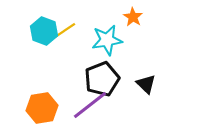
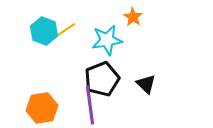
purple line: rotated 60 degrees counterclockwise
